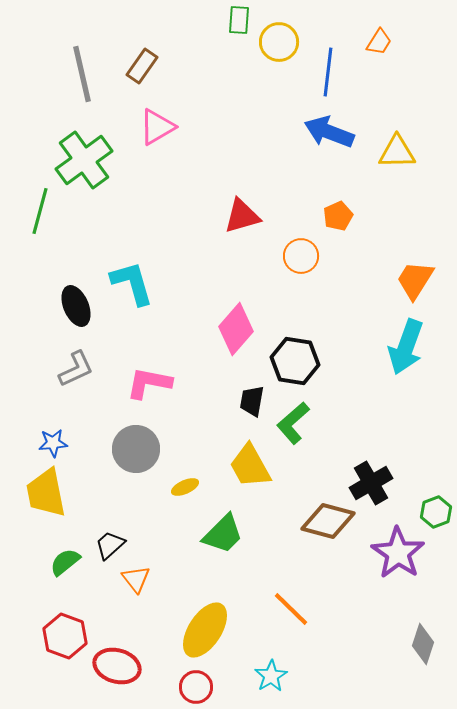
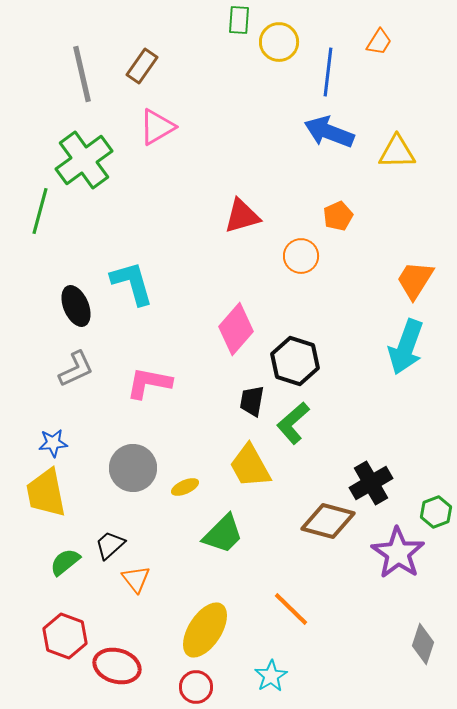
black hexagon at (295, 361): rotated 9 degrees clockwise
gray circle at (136, 449): moved 3 px left, 19 px down
